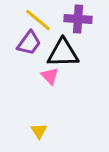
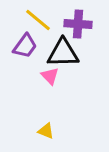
purple cross: moved 5 px down
purple trapezoid: moved 4 px left, 3 px down
yellow triangle: moved 7 px right; rotated 36 degrees counterclockwise
